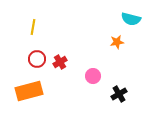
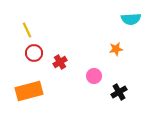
cyan semicircle: rotated 18 degrees counterclockwise
yellow line: moved 6 px left, 3 px down; rotated 35 degrees counterclockwise
orange star: moved 1 px left, 7 px down
red circle: moved 3 px left, 6 px up
pink circle: moved 1 px right
black cross: moved 2 px up
